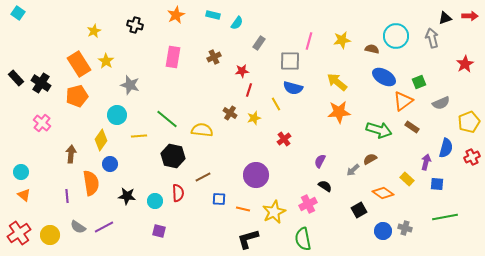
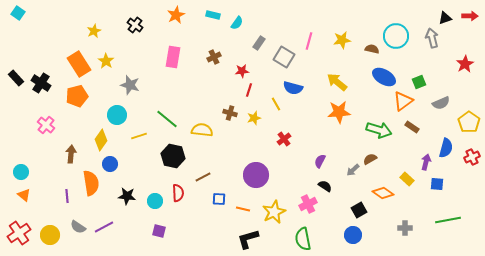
black cross at (135, 25): rotated 21 degrees clockwise
gray square at (290, 61): moved 6 px left, 4 px up; rotated 30 degrees clockwise
brown cross at (230, 113): rotated 16 degrees counterclockwise
yellow pentagon at (469, 122): rotated 15 degrees counterclockwise
pink cross at (42, 123): moved 4 px right, 2 px down
yellow line at (139, 136): rotated 14 degrees counterclockwise
green line at (445, 217): moved 3 px right, 3 px down
gray cross at (405, 228): rotated 16 degrees counterclockwise
blue circle at (383, 231): moved 30 px left, 4 px down
